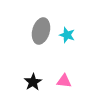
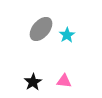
gray ellipse: moved 2 px up; rotated 25 degrees clockwise
cyan star: rotated 21 degrees clockwise
